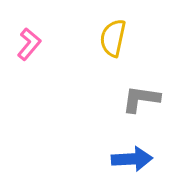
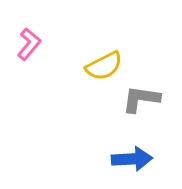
yellow semicircle: moved 9 px left, 28 px down; rotated 129 degrees counterclockwise
